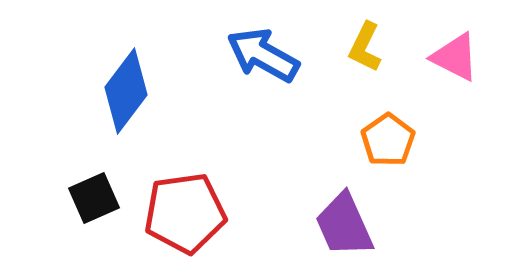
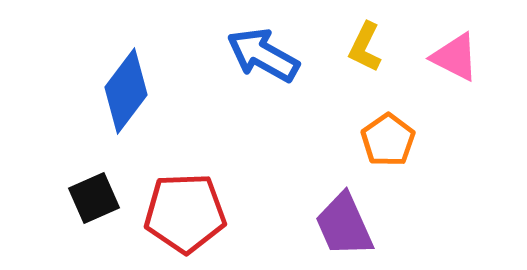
red pentagon: rotated 6 degrees clockwise
